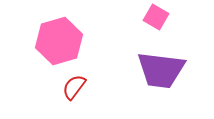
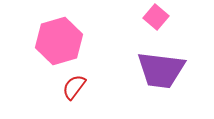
pink square: rotated 10 degrees clockwise
